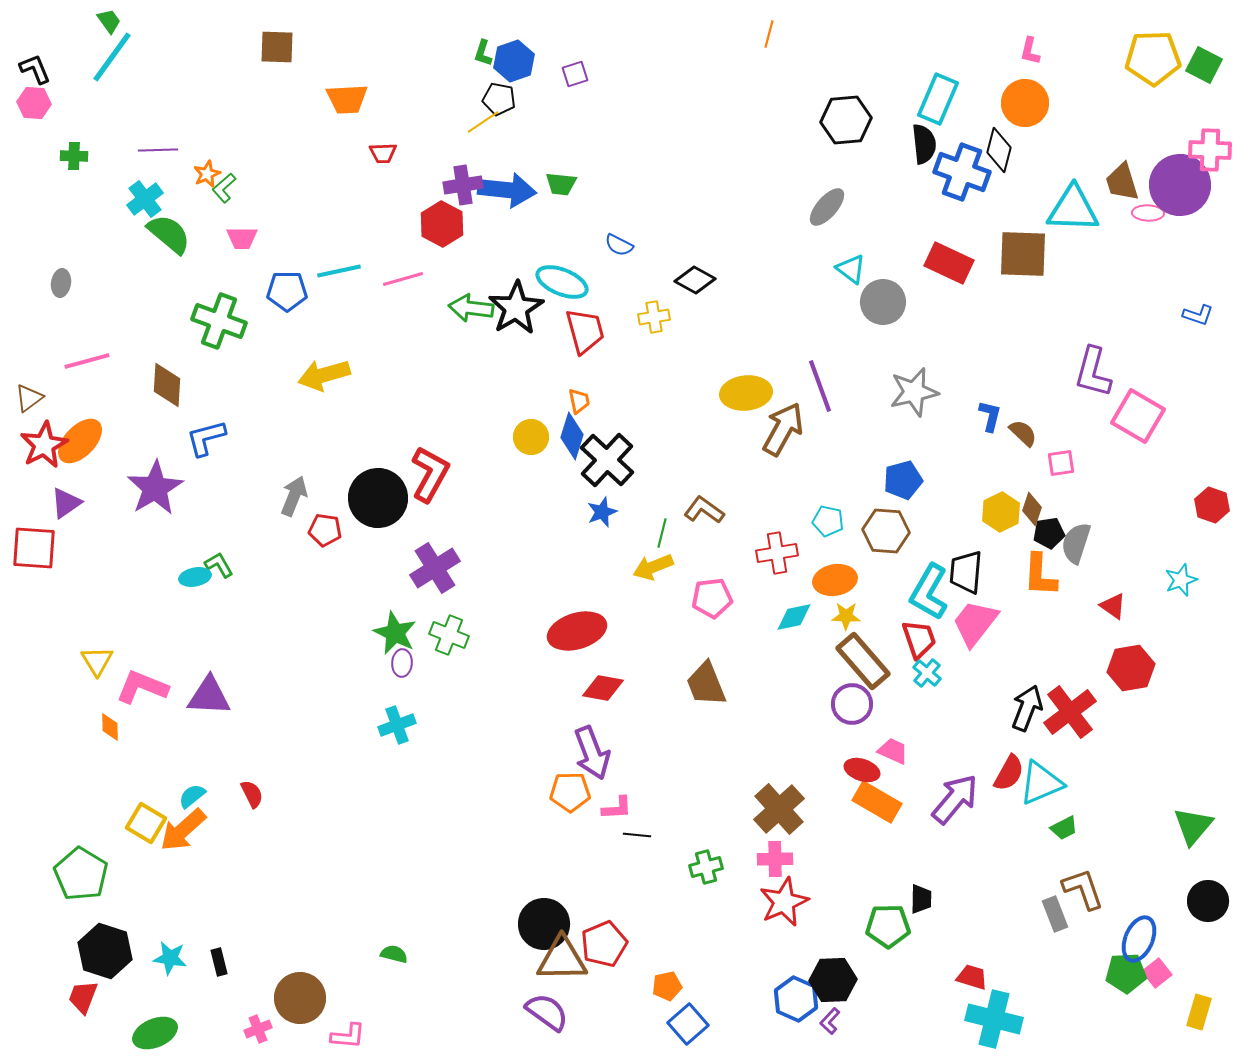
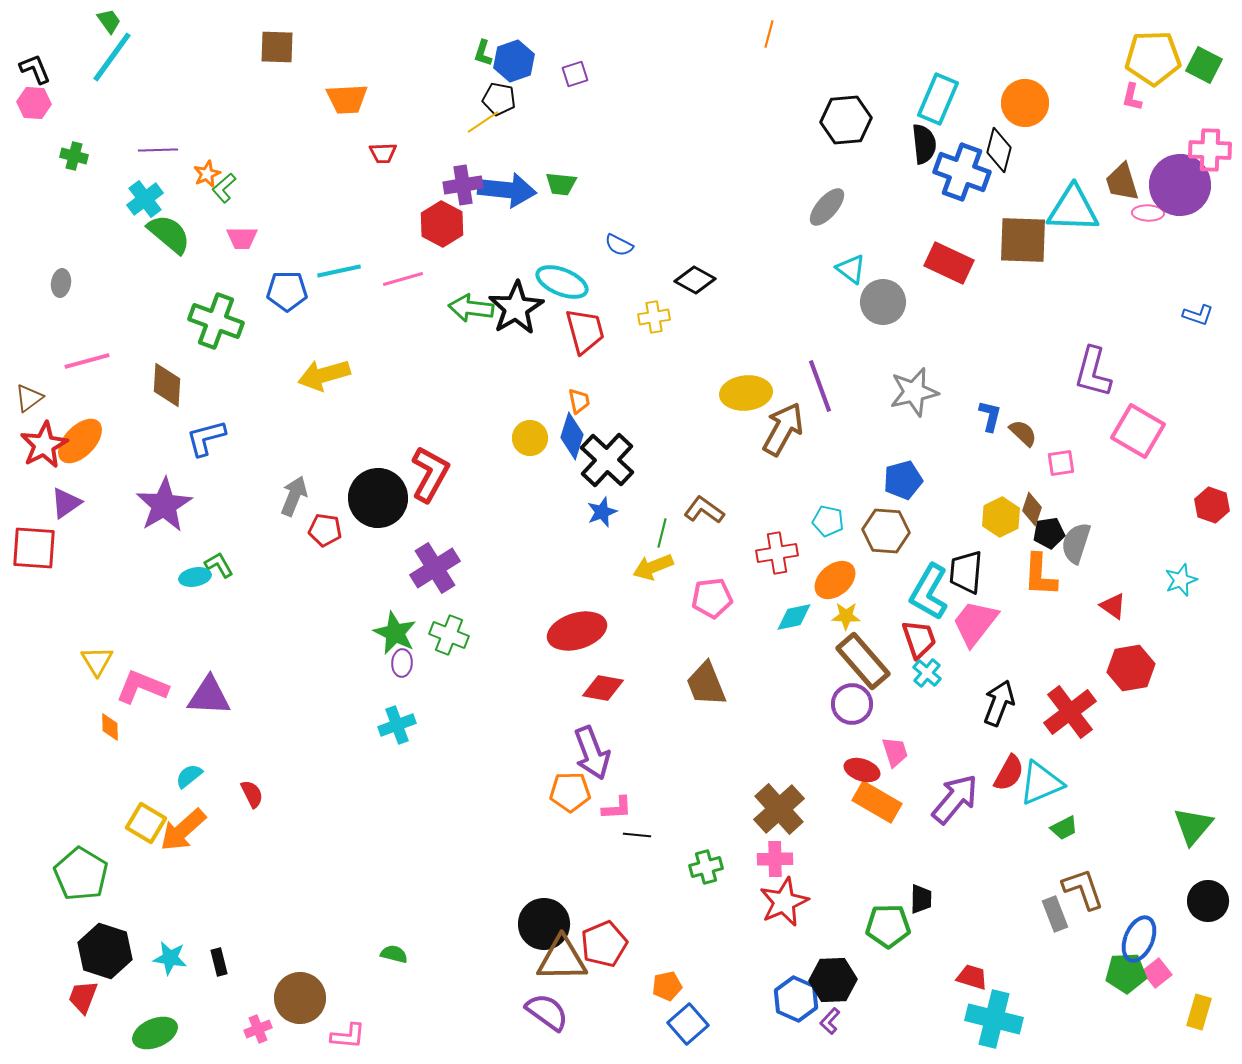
pink L-shape at (1030, 51): moved 102 px right, 46 px down
green cross at (74, 156): rotated 12 degrees clockwise
brown square at (1023, 254): moved 14 px up
green cross at (219, 321): moved 3 px left
pink square at (1138, 416): moved 15 px down
yellow circle at (531, 437): moved 1 px left, 1 px down
purple star at (155, 488): moved 9 px right, 17 px down
yellow hexagon at (1001, 512): moved 5 px down
orange ellipse at (835, 580): rotated 30 degrees counterclockwise
black arrow at (1027, 708): moved 28 px left, 5 px up
pink trapezoid at (893, 751): moved 2 px right, 1 px down; rotated 48 degrees clockwise
cyan semicircle at (192, 796): moved 3 px left, 20 px up
